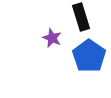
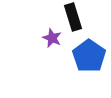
black rectangle: moved 8 px left
